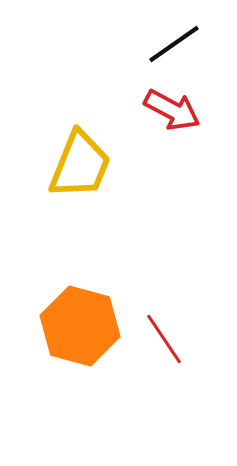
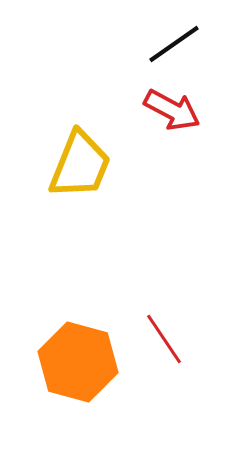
orange hexagon: moved 2 px left, 36 px down
